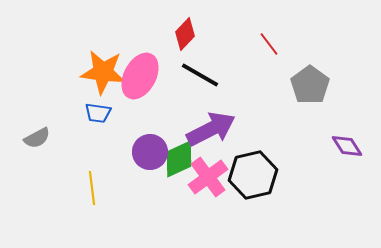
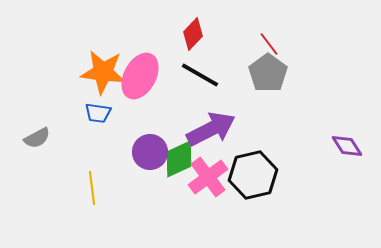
red diamond: moved 8 px right
gray pentagon: moved 42 px left, 12 px up
